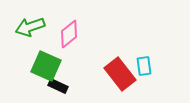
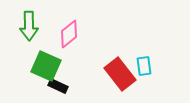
green arrow: moved 1 px left, 1 px up; rotated 72 degrees counterclockwise
